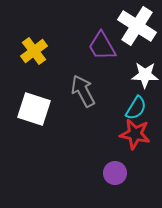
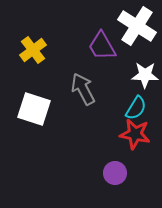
yellow cross: moved 1 px left, 1 px up
gray arrow: moved 2 px up
